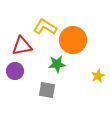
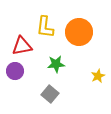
yellow L-shape: rotated 115 degrees counterclockwise
orange circle: moved 6 px right, 8 px up
green star: moved 1 px left
gray square: moved 3 px right, 4 px down; rotated 30 degrees clockwise
